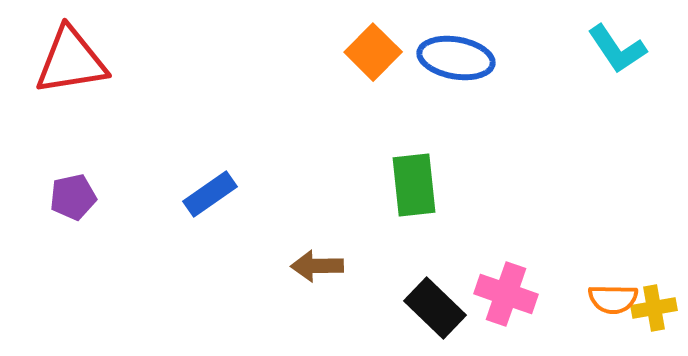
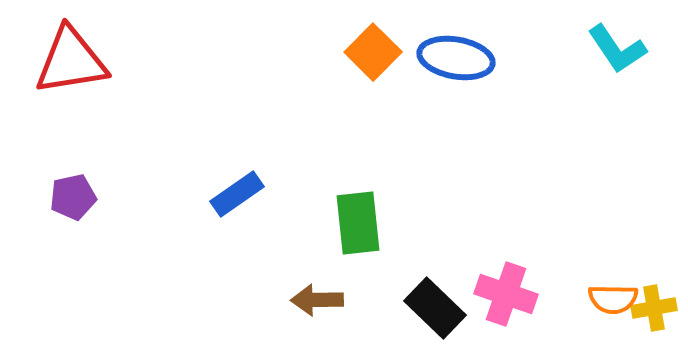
green rectangle: moved 56 px left, 38 px down
blue rectangle: moved 27 px right
brown arrow: moved 34 px down
